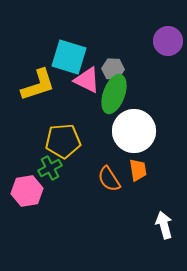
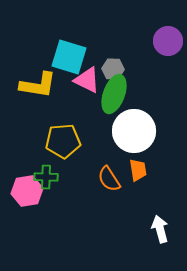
yellow L-shape: rotated 27 degrees clockwise
green cross: moved 4 px left, 9 px down; rotated 30 degrees clockwise
white arrow: moved 4 px left, 4 px down
